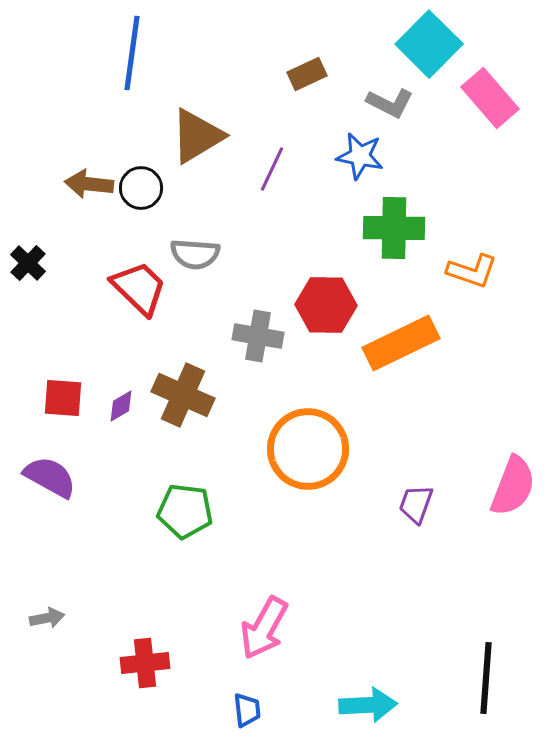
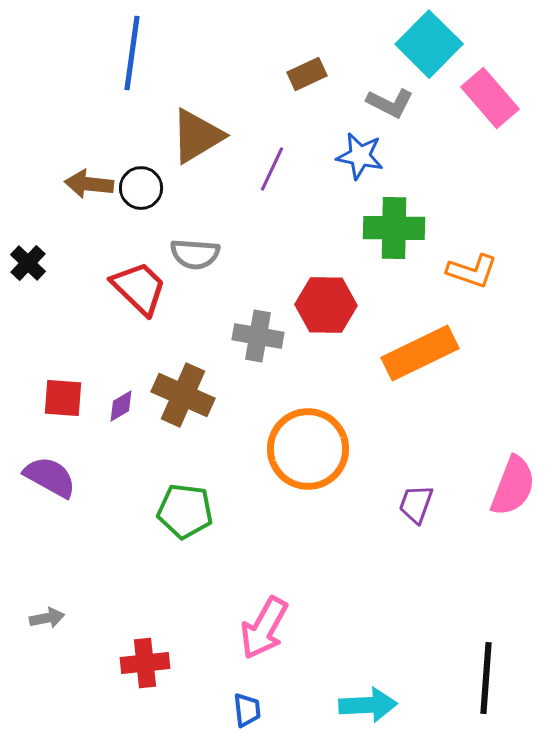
orange rectangle: moved 19 px right, 10 px down
